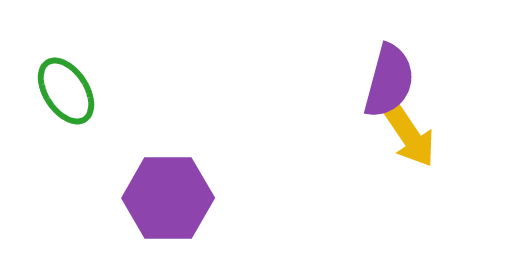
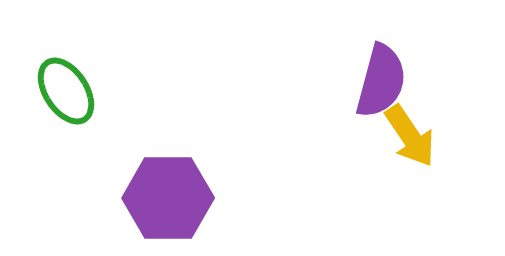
purple semicircle: moved 8 px left
